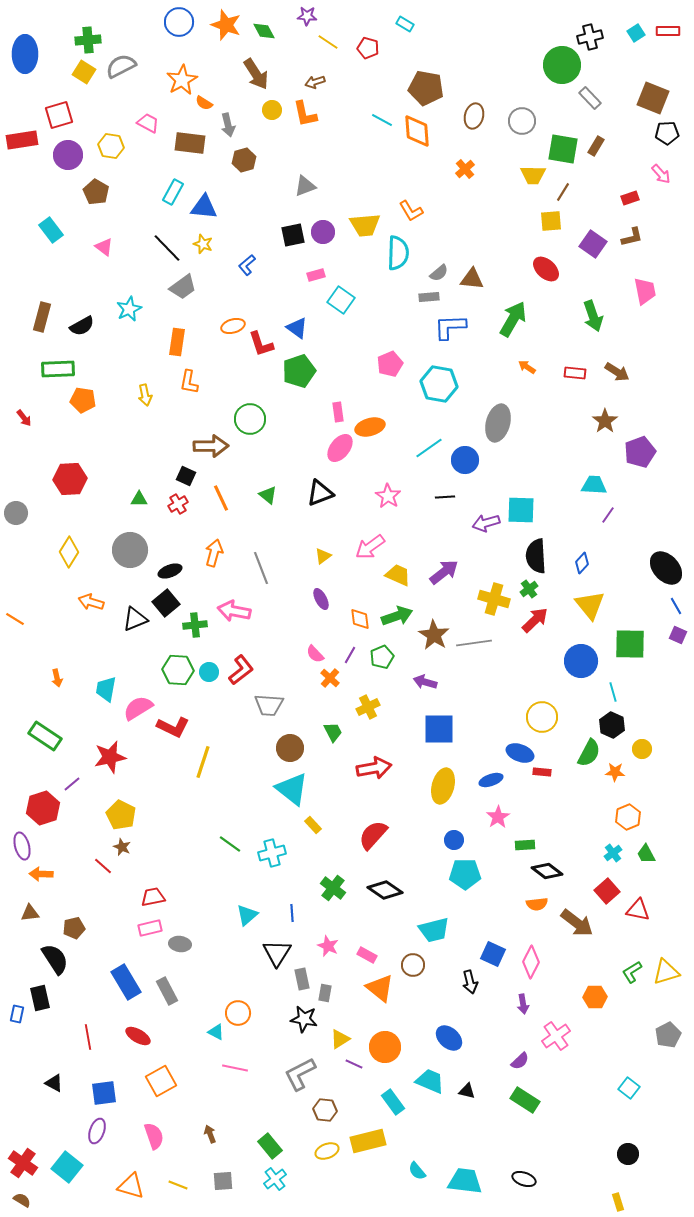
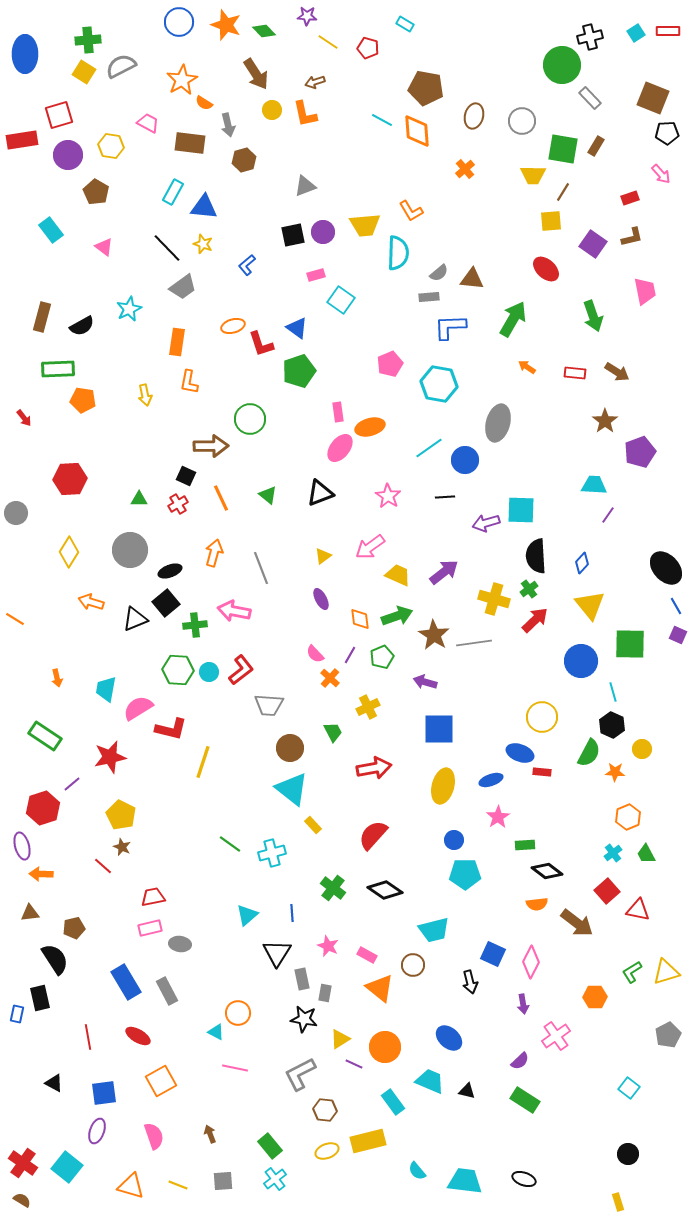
green diamond at (264, 31): rotated 15 degrees counterclockwise
red L-shape at (173, 727): moved 2 px left, 2 px down; rotated 12 degrees counterclockwise
